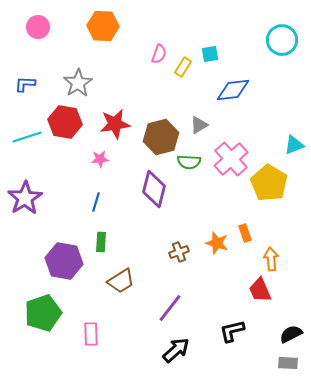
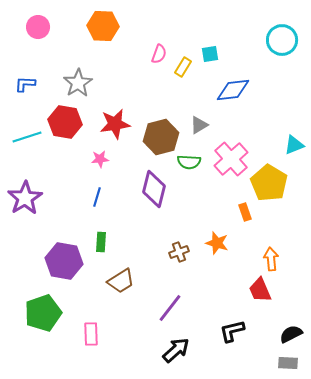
blue line: moved 1 px right, 5 px up
orange rectangle: moved 21 px up
